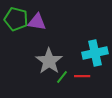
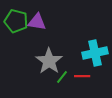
green pentagon: moved 2 px down
